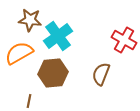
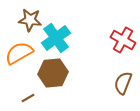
cyan cross: moved 2 px left, 2 px down
red cross: moved 1 px left
brown semicircle: moved 22 px right, 9 px down
brown line: moved 1 px left, 3 px up; rotated 48 degrees clockwise
